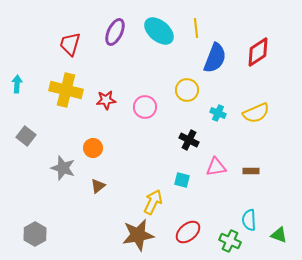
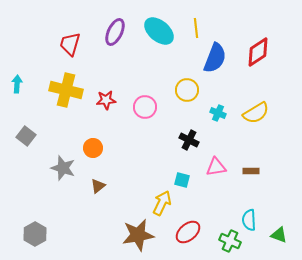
yellow semicircle: rotated 8 degrees counterclockwise
yellow arrow: moved 9 px right, 1 px down
